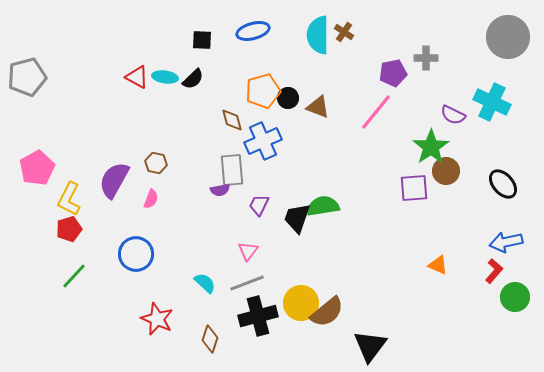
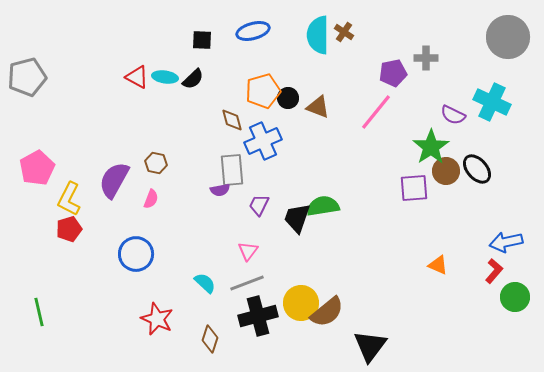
black ellipse at (503, 184): moved 26 px left, 15 px up
green line at (74, 276): moved 35 px left, 36 px down; rotated 56 degrees counterclockwise
